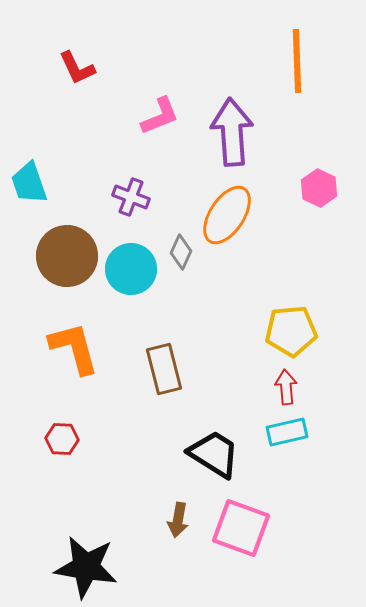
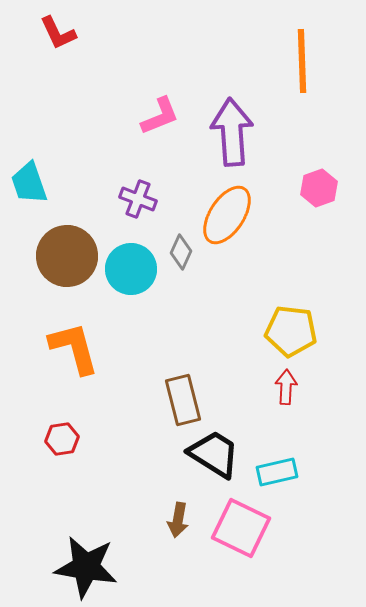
orange line: moved 5 px right
red L-shape: moved 19 px left, 35 px up
pink hexagon: rotated 15 degrees clockwise
purple cross: moved 7 px right, 2 px down
yellow pentagon: rotated 12 degrees clockwise
brown rectangle: moved 19 px right, 31 px down
red arrow: rotated 8 degrees clockwise
cyan rectangle: moved 10 px left, 40 px down
red hexagon: rotated 12 degrees counterclockwise
pink square: rotated 6 degrees clockwise
